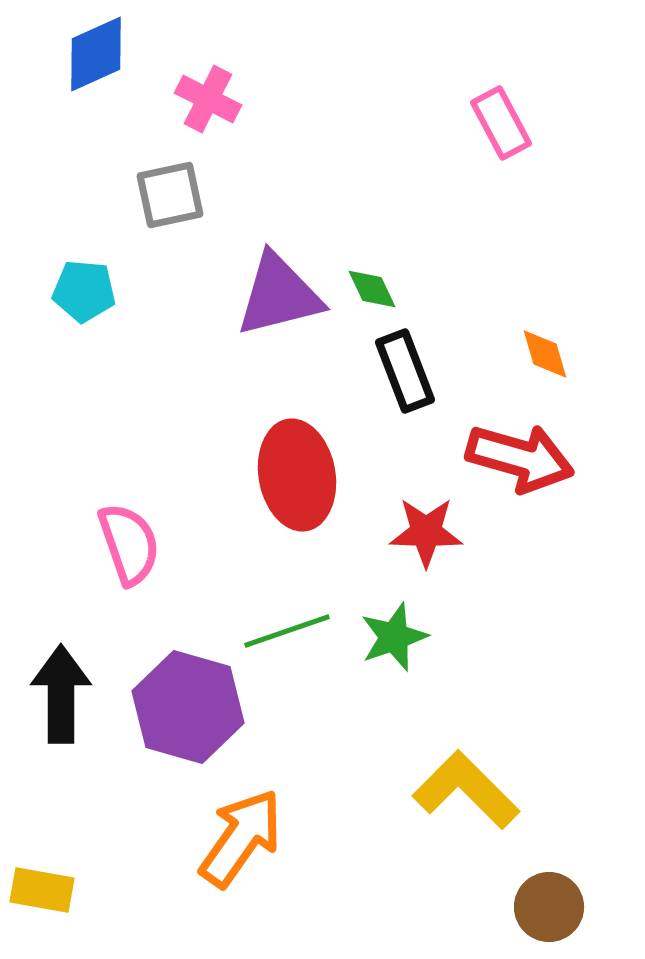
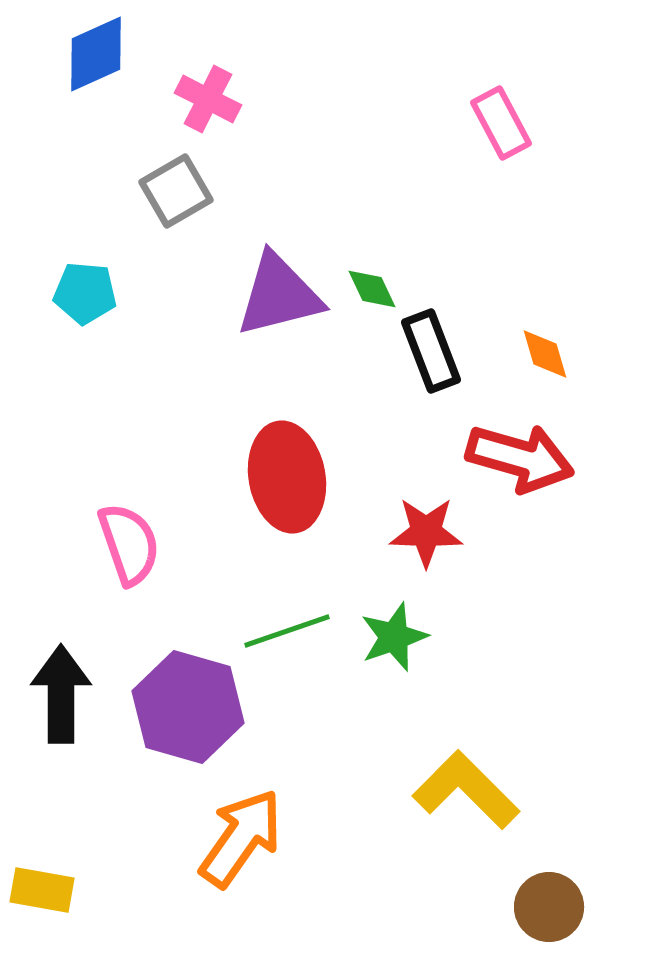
gray square: moved 6 px right, 4 px up; rotated 18 degrees counterclockwise
cyan pentagon: moved 1 px right, 2 px down
black rectangle: moved 26 px right, 20 px up
red ellipse: moved 10 px left, 2 px down
